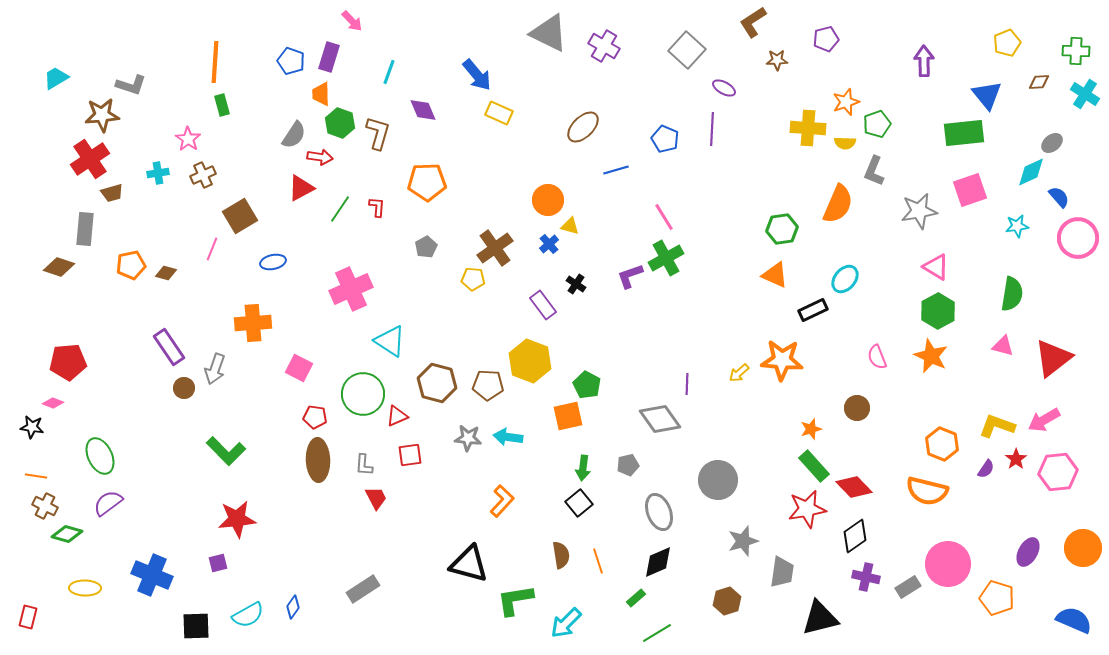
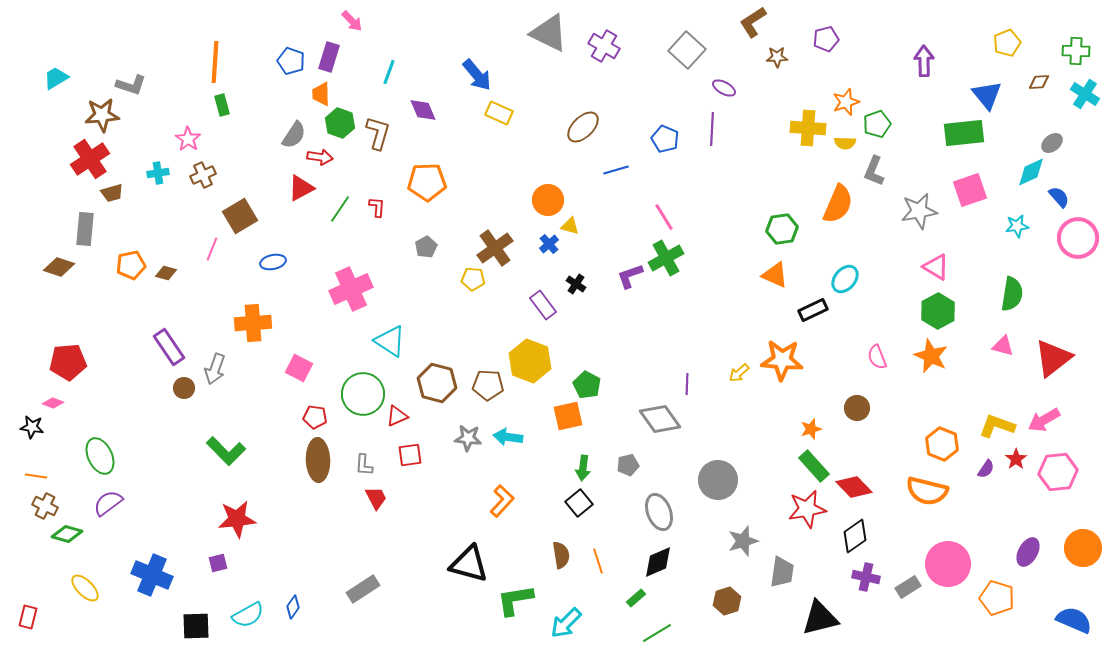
brown star at (777, 60): moved 3 px up
yellow ellipse at (85, 588): rotated 44 degrees clockwise
